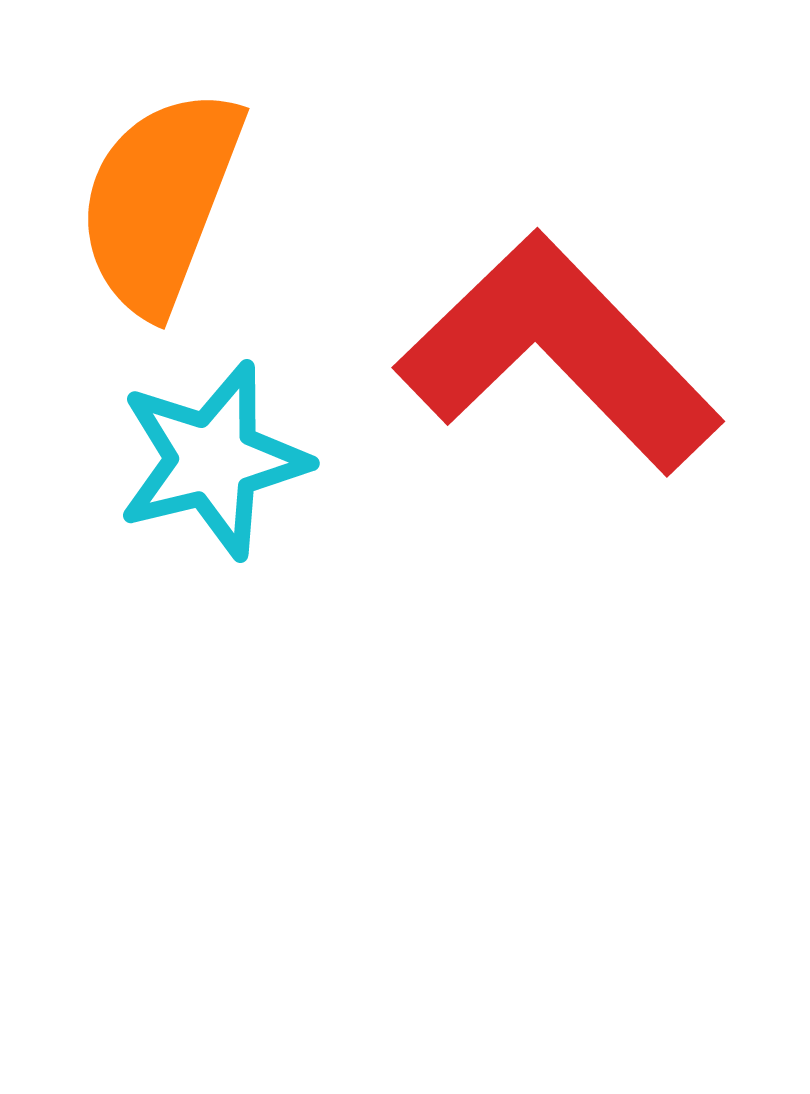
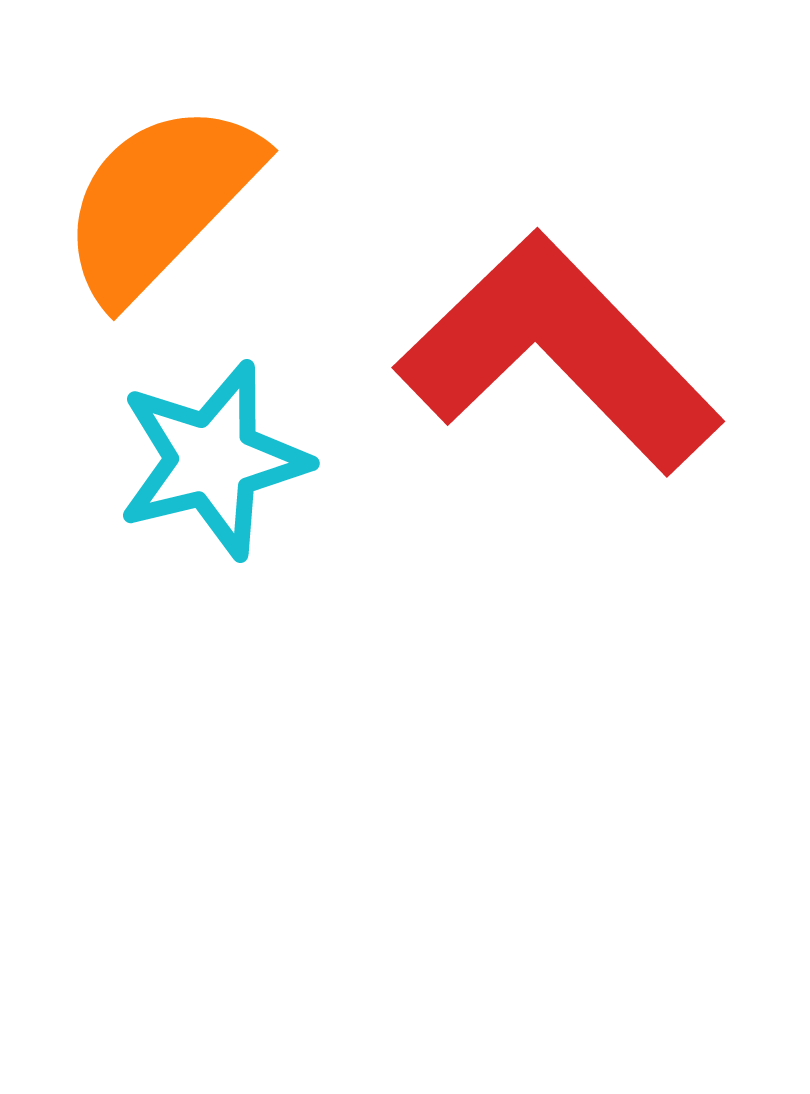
orange semicircle: rotated 23 degrees clockwise
